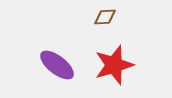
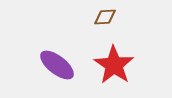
red star: rotated 21 degrees counterclockwise
